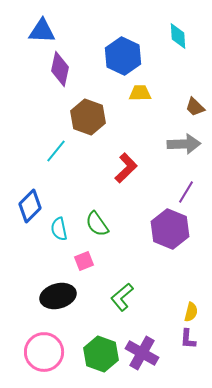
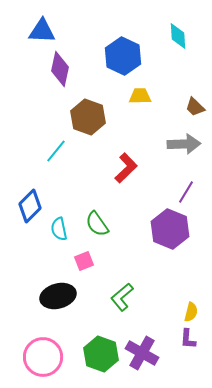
yellow trapezoid: moved 3 px down
pink circle: moved 1 px left, 5 px down
